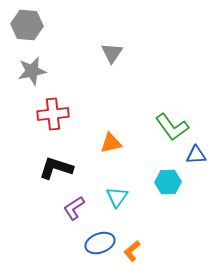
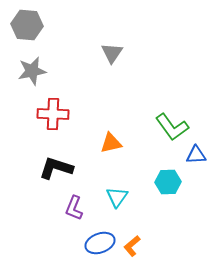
red cross: rotated 8 degrees clockwise
purple L-shape: rotated 35 degrees counterclockwise
orange L-shape: moved 5 px up
